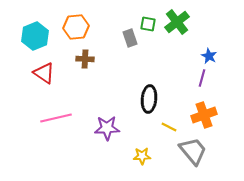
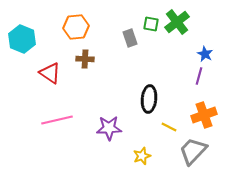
green square: moved 3 px right
cyan hexagon: moved 13 px left, 3 px down; rotated 16 degrees counterclockwise
blue star: moved 4 px left, 2 px up
red triangle: moved 6 px right
purple line: moved 3 px left, 2 px up
pink line: moved 1 px right, 2 px down
purple star: moved 2 px right
gray trapezoid: rotated 96 degrees counterclockwise
yellow star: rotated 18 degrees counterclockwise
